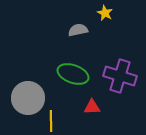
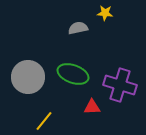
yellow star: rotated 21 degrees counterclockwise
gray semicircle: moved 2 px up
purple cross: moved 9 px down
gray circle: moved 21 px up
yellow line: moved 7 px left; rotated 40 degrees clockwise
